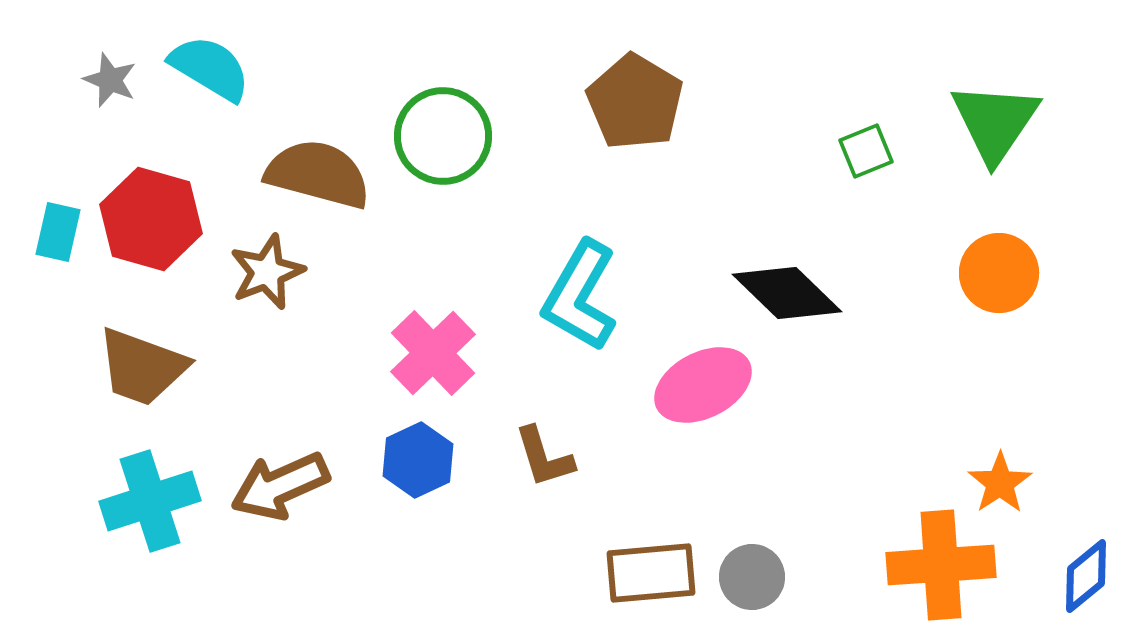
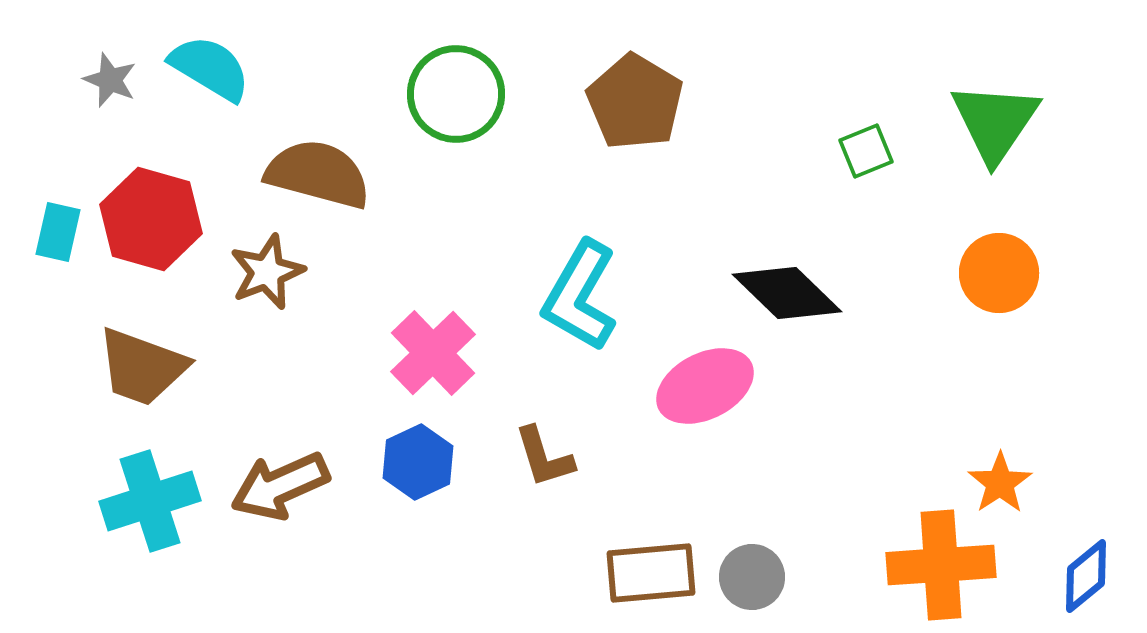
green circle: moved 13 px right, 42 px up
pink ellipse: moved 2 px right, 1 px down
blue hexagon: moved 2 px down
